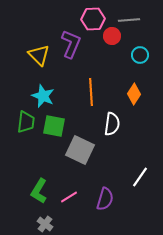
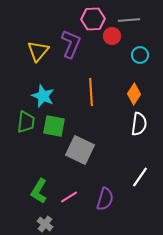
yellow triangle: moved 1 px left, 4 px up; rotated 25 degrees clockwise
white semicircle: moved 27 px right
